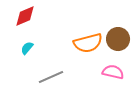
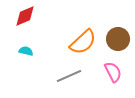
orange semicircle: moved 5 px left, 1 px up; rotated 28 degrees counterclockwise
cyan semicircle: moved 1 px left, 3 px down; rotated 64 degrees clockwise
pink semicircle: rotated 50 degrees clockwise
gray line: moved 18 px right, 1 px up
